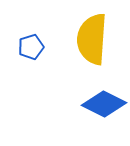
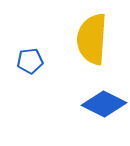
blue pentagon: moved 1 px left, 14 px down; rotated 10 degrees clockwise
